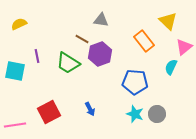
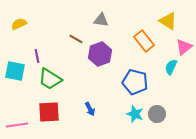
yellow triangle: rotated 12 degrees counterclockwise
brown line: moved 6 px left
green trapezoid: moved 18 px left, 16 px down
blue pentagon: rotated 10 degrees clockwise
red square: rotated 25 degrees clockwise
pink line: moved 2 px right
